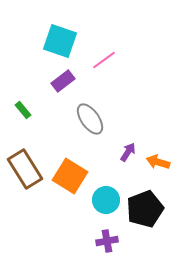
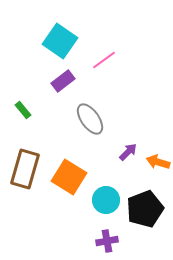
cyan square: rotated 16 degrees clockwise
purple arrow: rotated 12 degrees clockwise
brown rectangle: rotated 48 degrees clockwise
orange square: moved 1 px left, 1 px down
